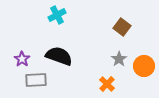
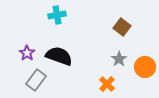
cyan cross: rotated 18 degrees clockwise
purple star: moved 5 px right, 6 px up
orange circle: moved 1 px right, 1 px down
gray rectangle: rotated 50 degrees counterclockwise
